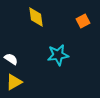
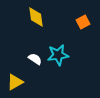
orange square: moved 1 px down
white semicircle: moved 24 px right
yellow triangle: moved 1 px right
